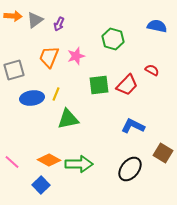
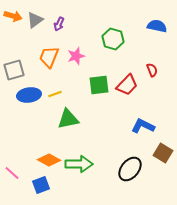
orange arrow: rotated 12 degrees clockwise
red semicircle: rotated 40 degrees clockwise
yellow line: moved 1 px left; rotated 48 degrees clockwise
blue ellipse: moved 3 px left, 3 px up
blue L-shape: moved 10 px right
pink line: moved 11 px down
blue square: rotated 24 degrees clockwise
